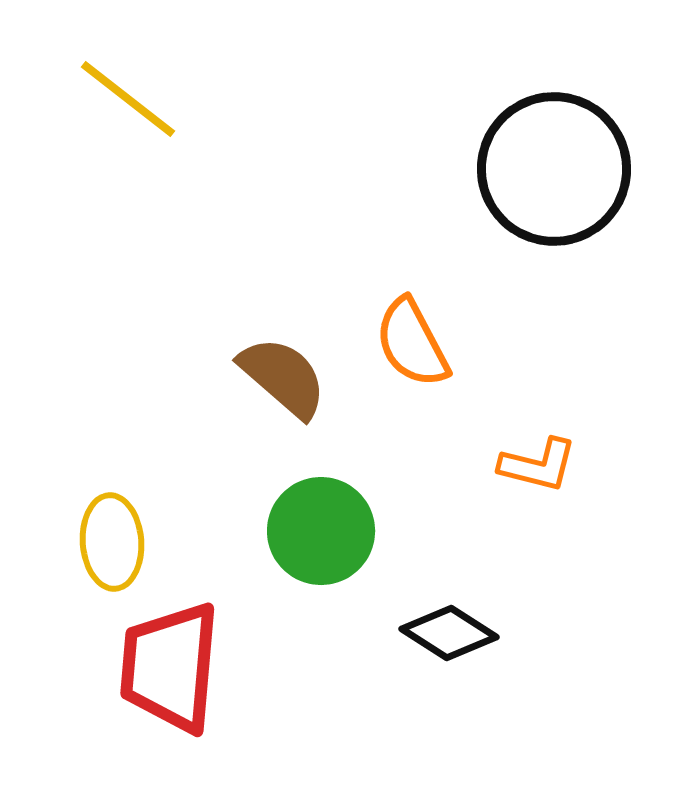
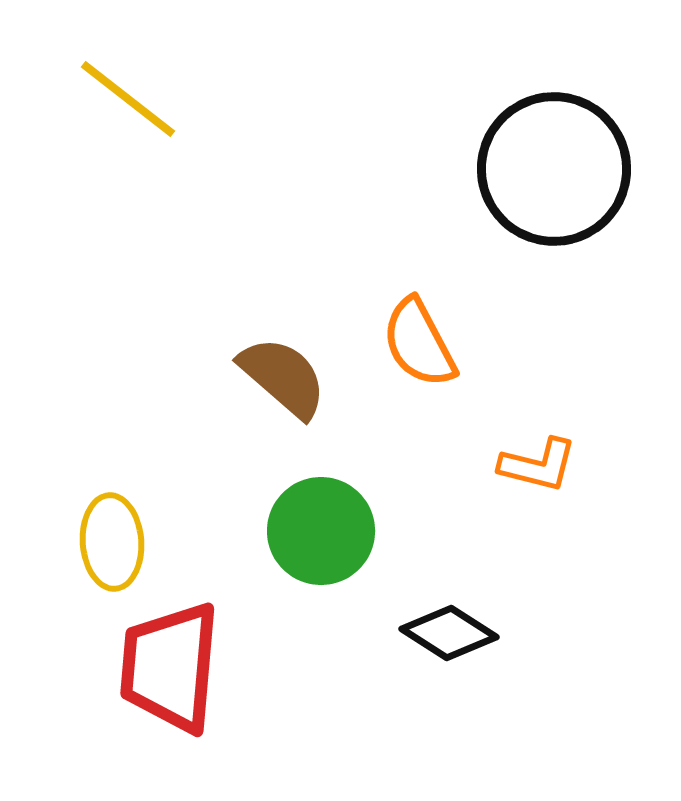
orange semicircle: moved 7 px right
